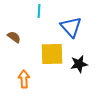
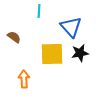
black star: moved 1 px right, 11 px up
